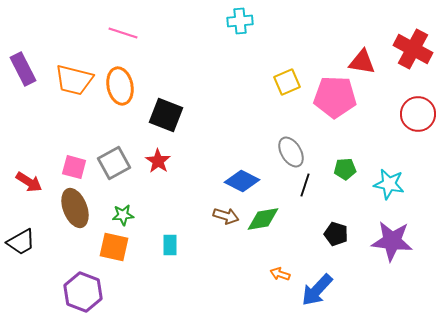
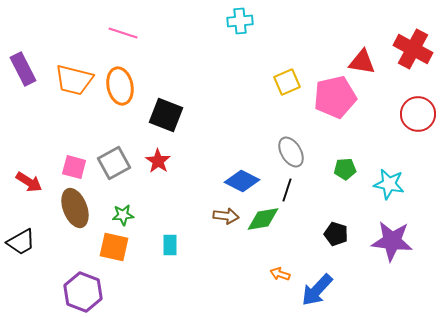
pink pentagon: rotated 15 degrees counterclockwise
black line: moved 18 px left, 5 px down
brown arrow: rotated 10 degrees counterclockwise
